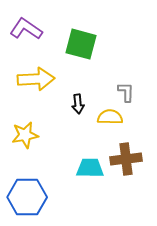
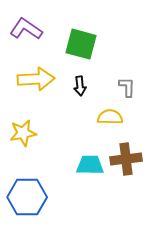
gray L-shape: moved 1 px right, 5 px up
black arrow: moved 2 px right, 18 px up
yellow star: moved 2 px left, 2 px up
cyan trapezoid: moved 3 px up
